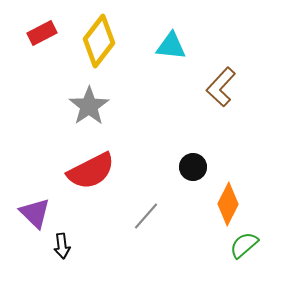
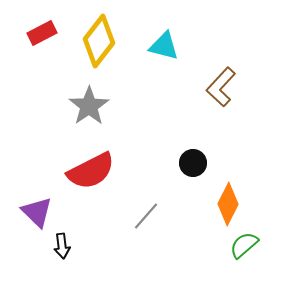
cyan triangle: moved 7 px left; rotated 8 degrees clockwise
black circle: moved 4 px up
purple triangle: moved 2 px right, 1 px up
